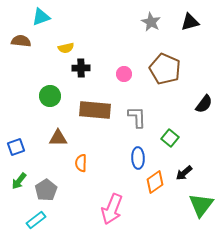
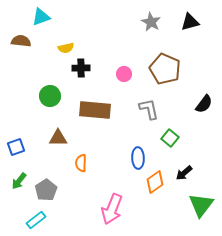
gray L-shape: moved 12 px right, 8 px up; rotated 10 degrees counterclockwise
